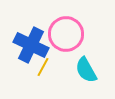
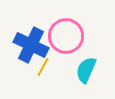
pink circle: moved 2 px down
cyan semicircle: rotated 52 degrees clockwise
